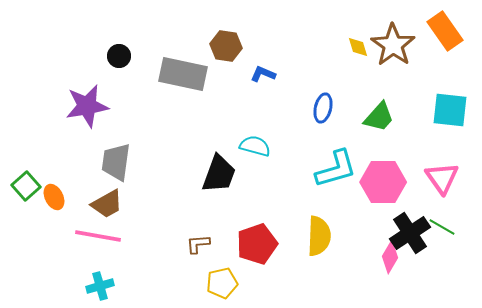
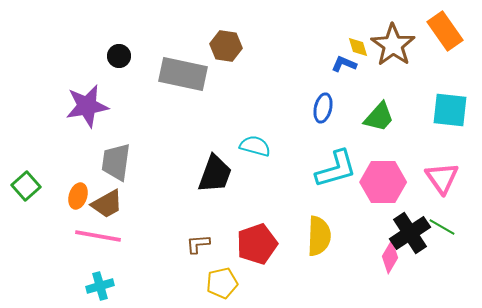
blue L-shape: moved 81 px right, 10 px up
black trapezoid: moved 4 px left
orange ellipse: moved 24 px right, 1 px up; rotated 45 degrees clockwise
